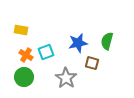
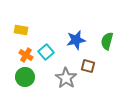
blue star: moved 2 px left, 3 px up
cyan square: rotated 21 degrees counterclockwise
brown square: moved 4 px left, 3 px down
green circle: moved 1 px right
